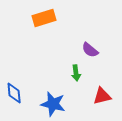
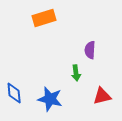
purple semicircle: rotated 54 degrees clockwise
blue star: moved 3 px left, 5 px up
